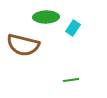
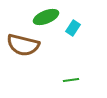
green ellipse: rotated 20 degrees counterclockwise
